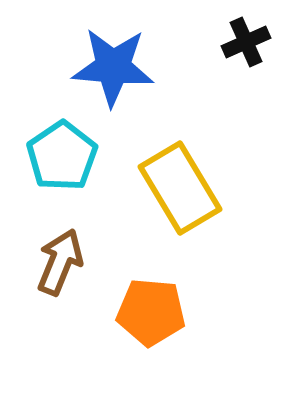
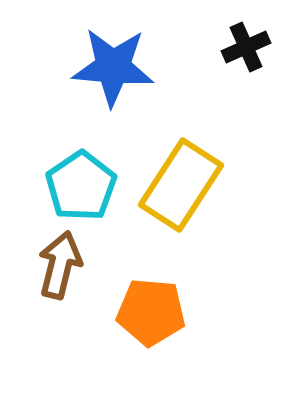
black cross: moved 5 px down
cyan pentagon: moved 19 px right, 30 px down
yellow rectangle: moved 1 px right, 3 px up; rotated 64 degrees clockwise
brown arrow: moved 3 px down; rotated 8 degrees counterclockwise
